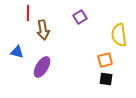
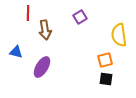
brown arrow: moved 2 px right
blue triangle: moved 1 px left
